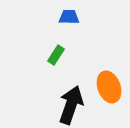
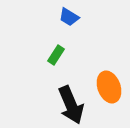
blue trapezoid: rotated 150 degrees counterclockwise
black arrow: rotated 138 degrees clockwise
